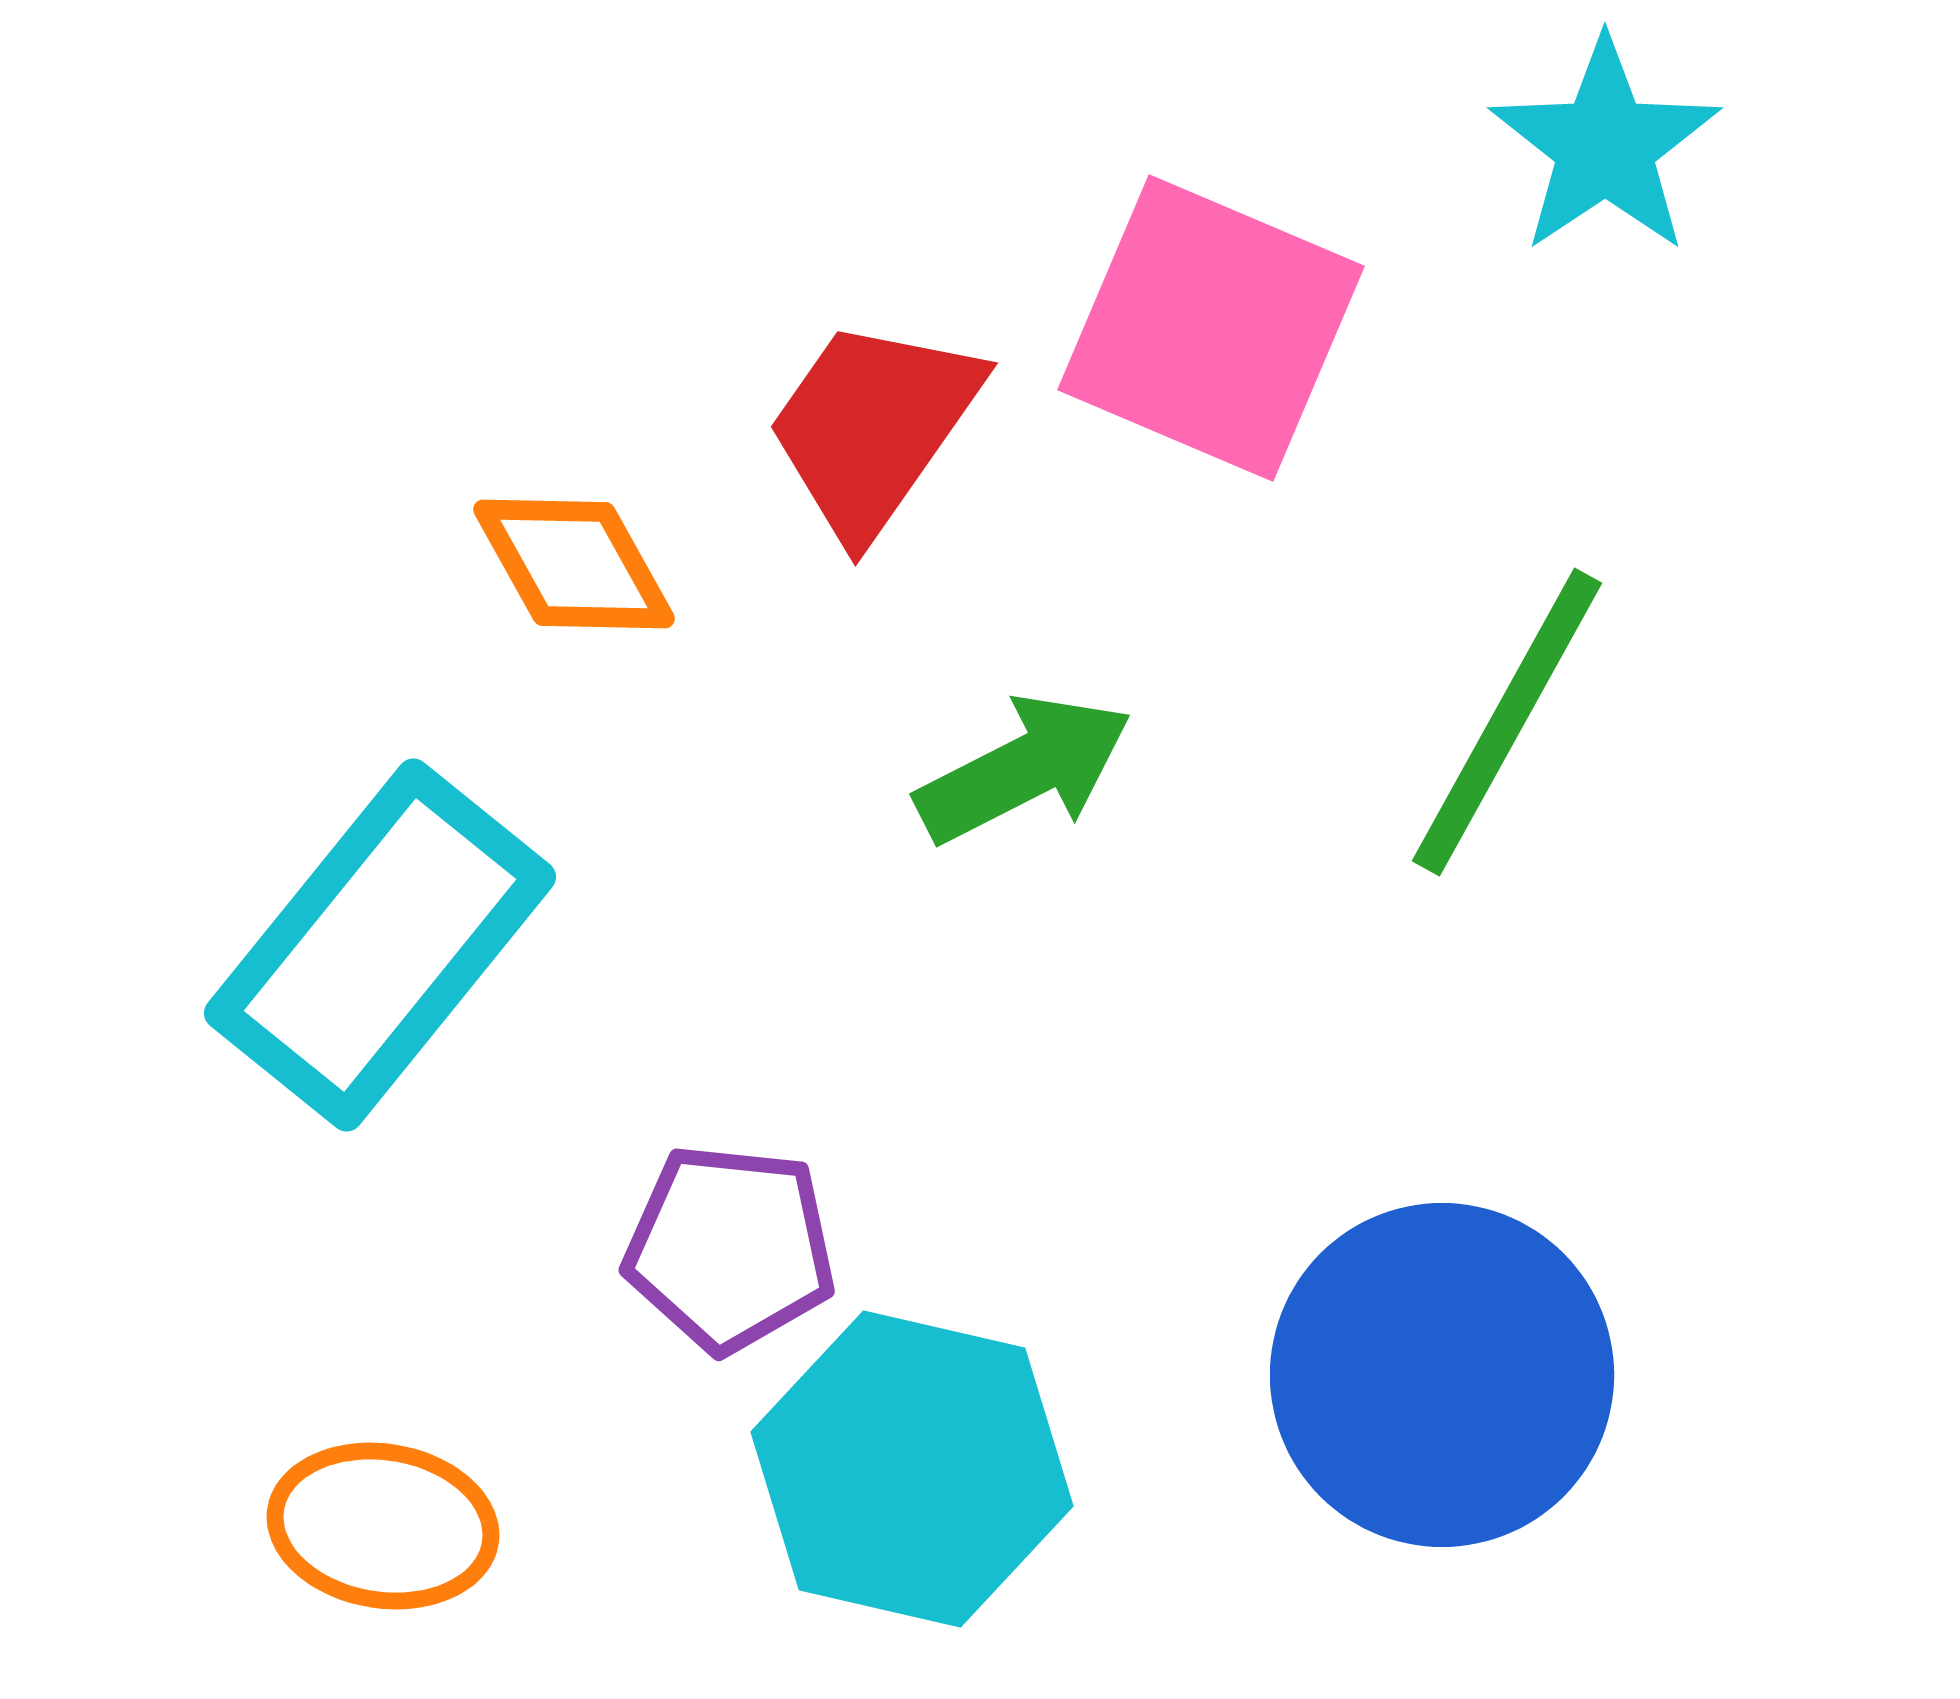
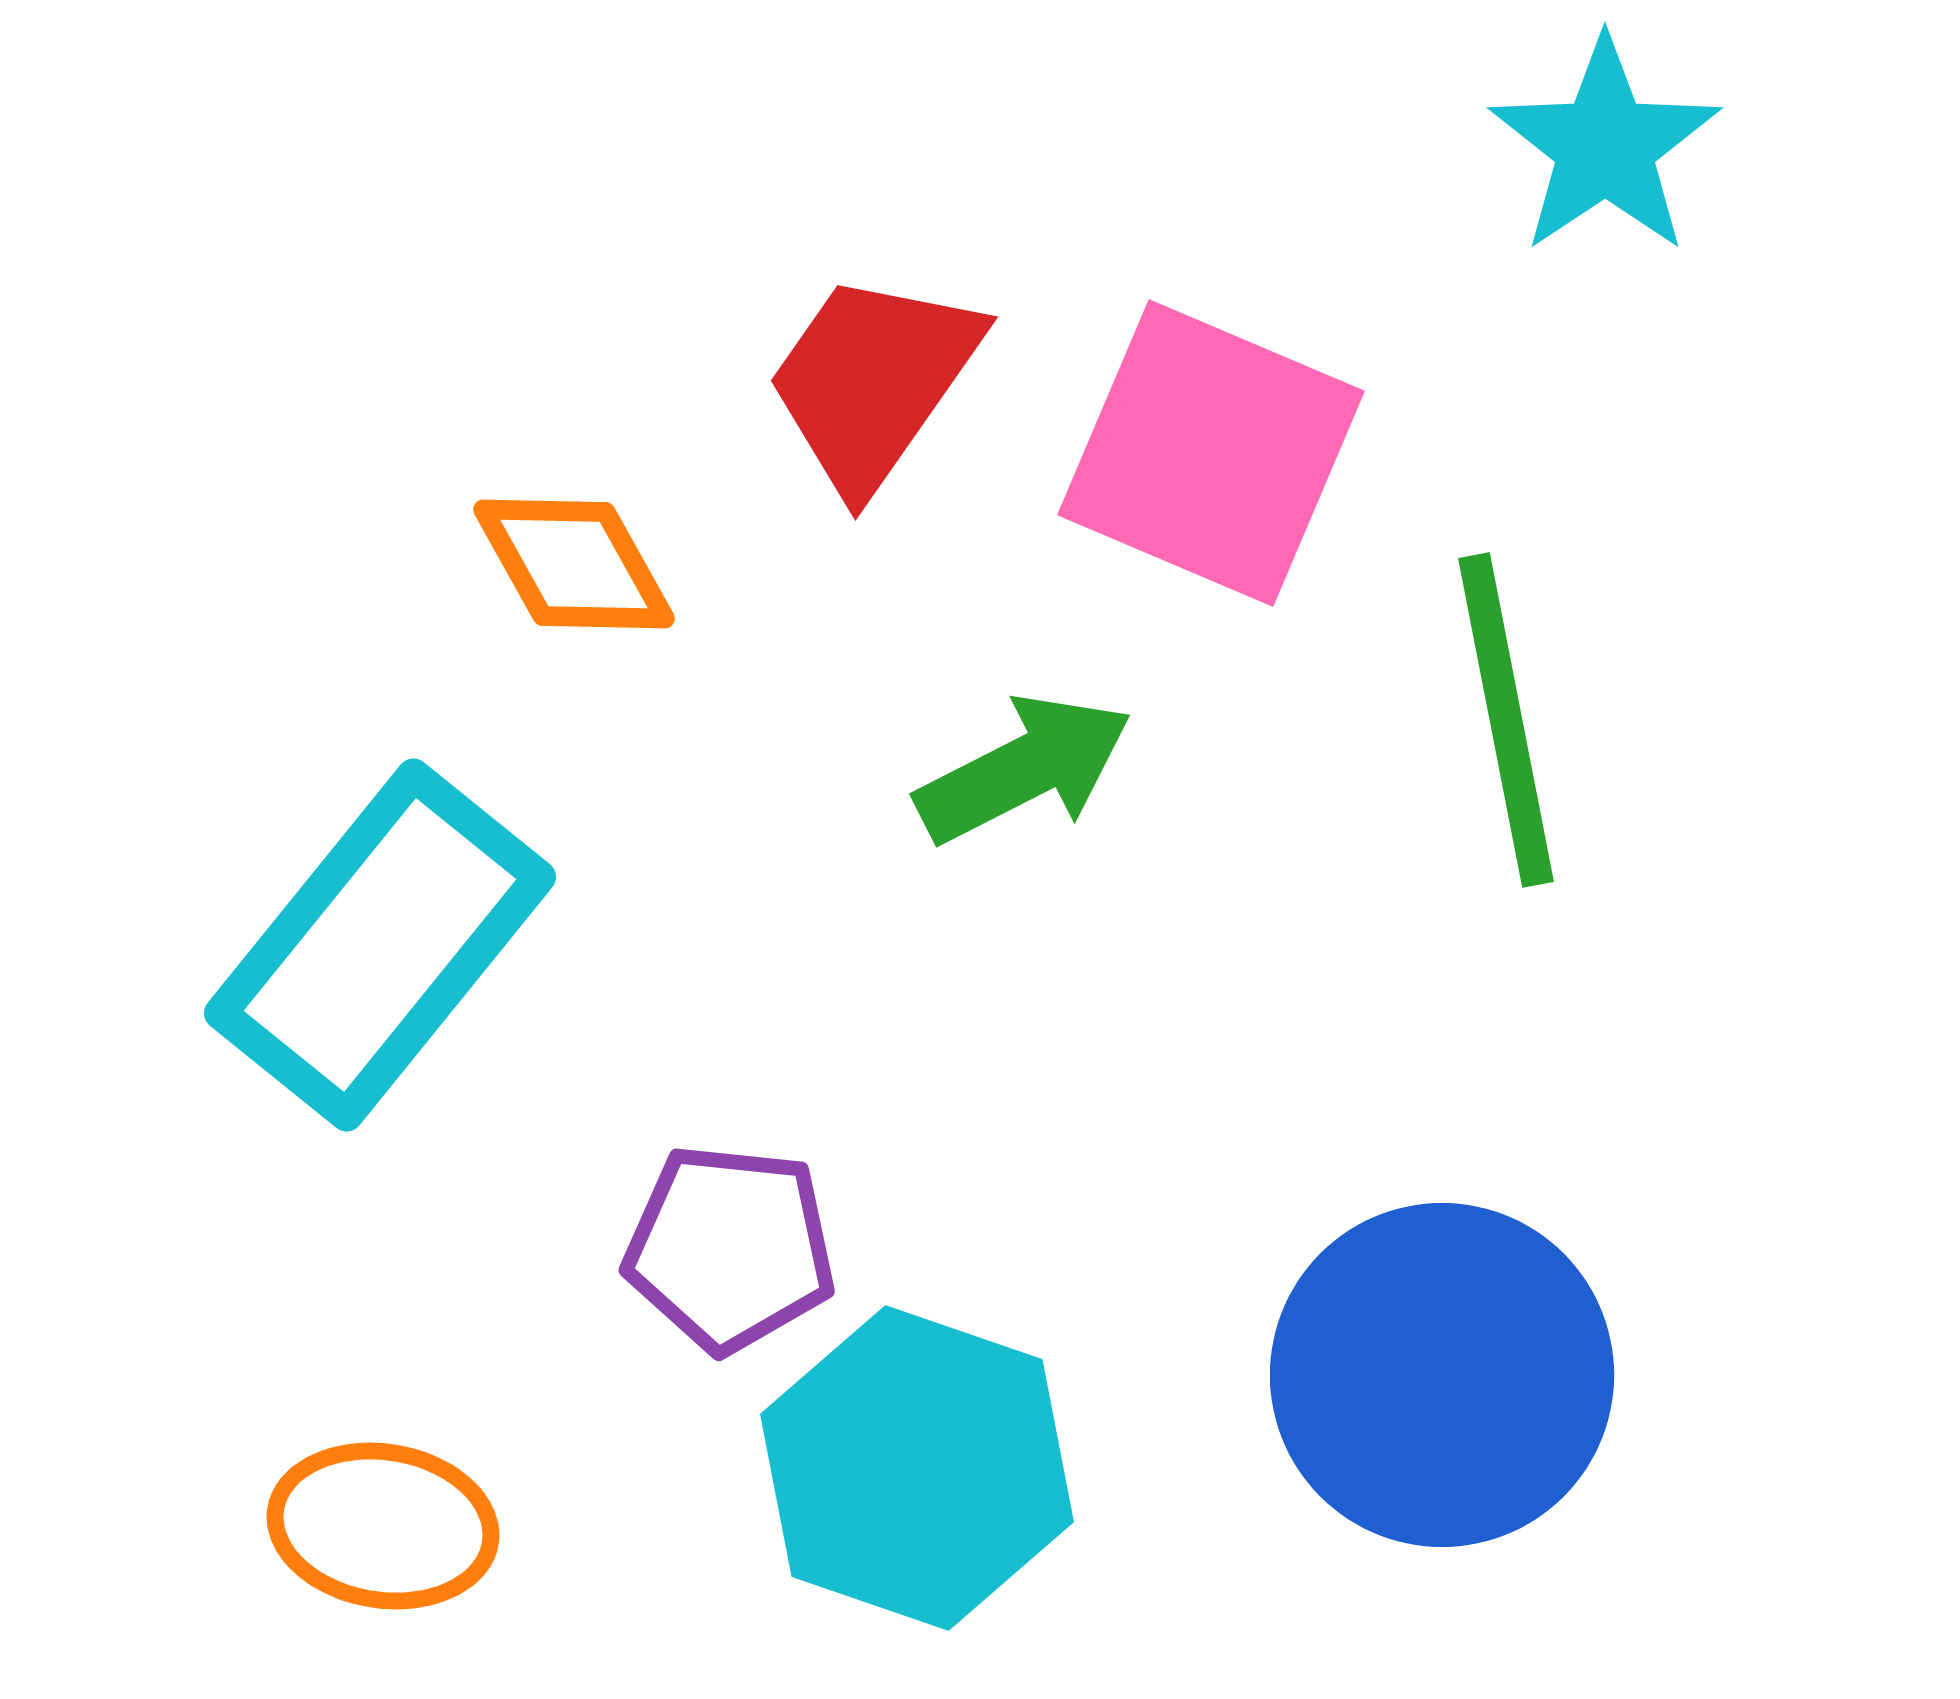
pink square: moved 125 px down
red trapezoid: moved 46 px up
green line: moved 1 px left, 2 px up; rotated 40 degrees counterclockwise
cyan hexagon: moved 5 px right, 1 px up; rotated 6 degrees clockwise
